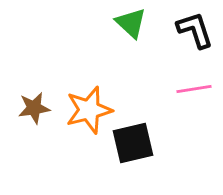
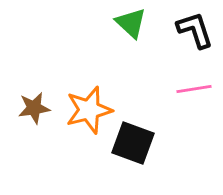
black square: rotated 33 degrees clockwise
